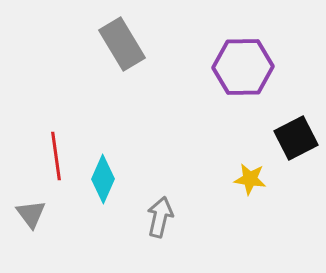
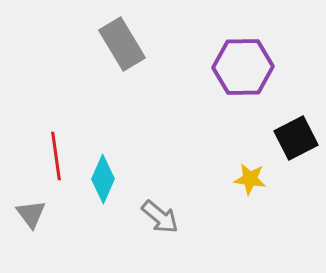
gray arrow: rotated 117 degrees clockwise
